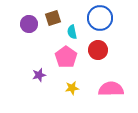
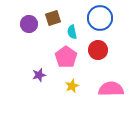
yellow star: moved 2 px up; rotated 16 degrees counterclockwise
